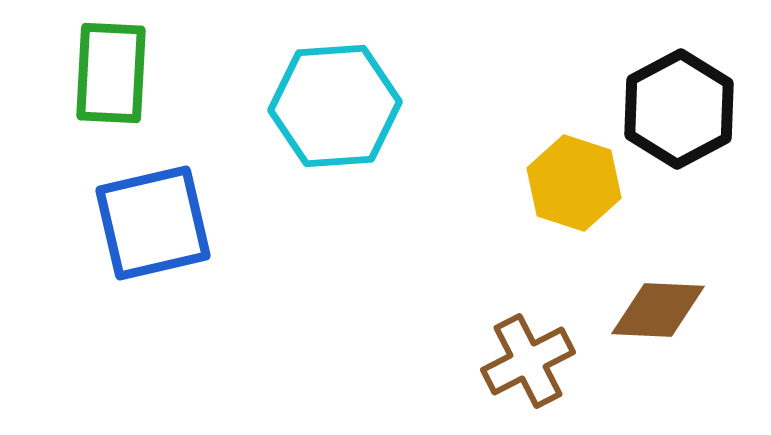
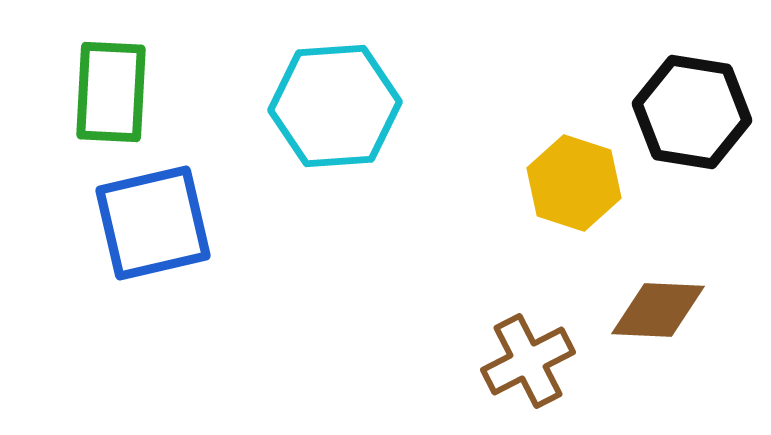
green rectangle: moved 19 px down
black hexagon: moved 13 px right, 3 px down; rotated 23 degrees counterclockwise
